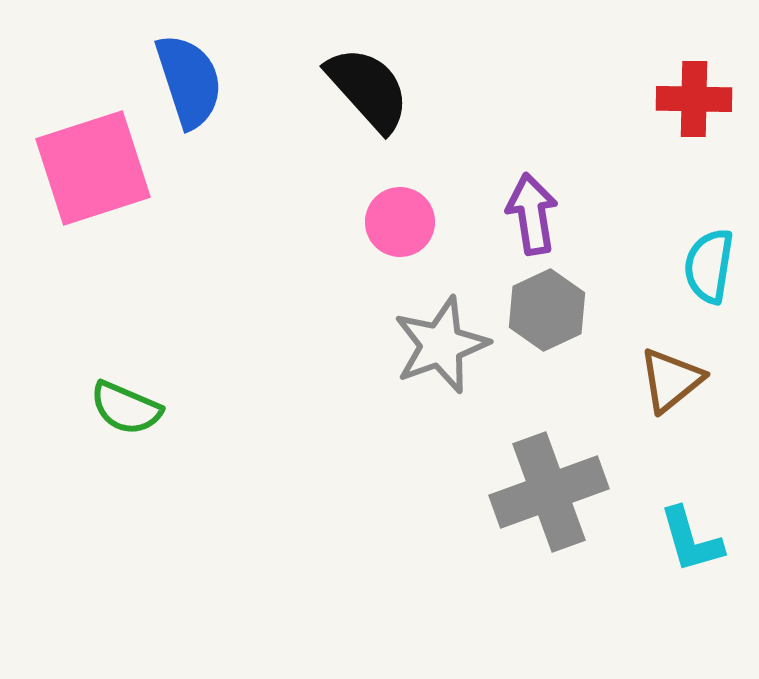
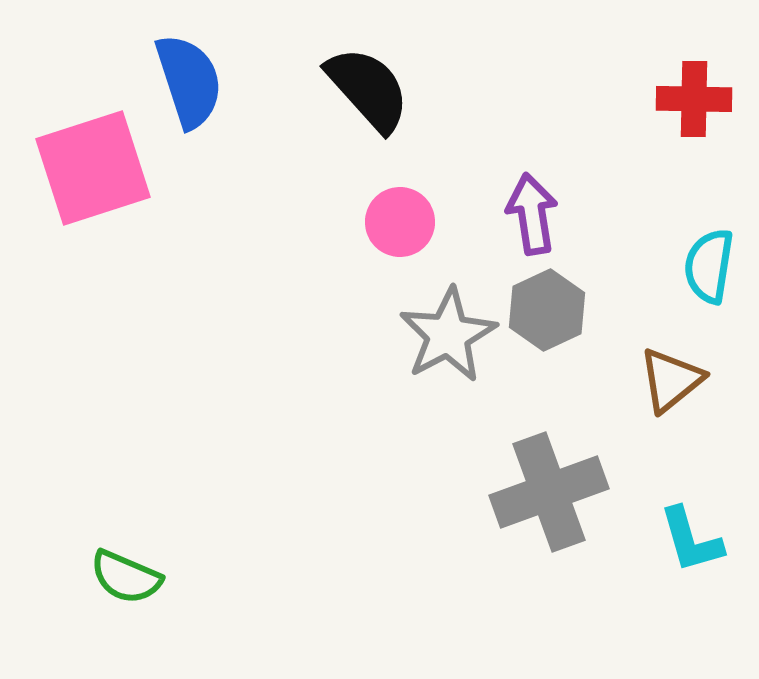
gray star: moved 7 px right, 10 px up; rotated 8 degrees counterclockwise
green semicircle: moved 169 px down
